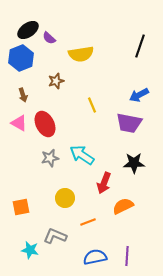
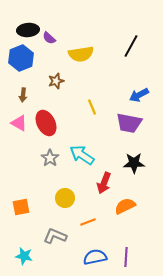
black ellipse: rotated 30 degrees clockwise
black line: moved 9 px left; rotated 10 degrees clockwise
brown arrow: rotated 24 degrees clockwise
yellow line: moved 2 px down
red ellipse: moved 1 px right, 1 px up
gray star: rotated 24 degrees counterclockwise
orange semicircle: moved 2 px right
cyan star: moved 6 px left, 6 px down
purple line: moved 1 px left, 1 px down
